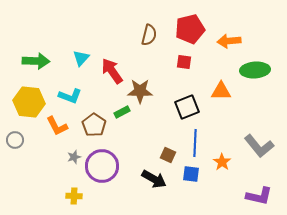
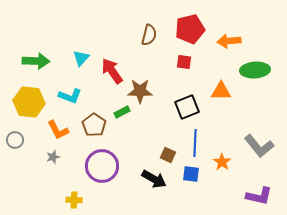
orange L-shape: moved 1 px right, 4 px down
gray star: moved 21 px left
yellow cross: moved 4 px down
